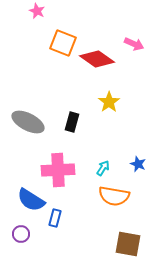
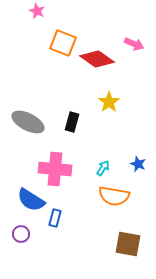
pink cross: moved 3 px left, 1 px up; rotated 8 degrees clockwise
